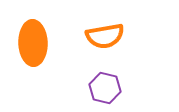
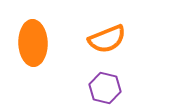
orange semicircle: moved 2 px right, 3 px down; rotated 12 degrees counterclockwise
